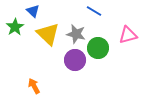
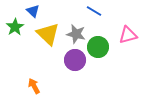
green circle: moved 1 px up
